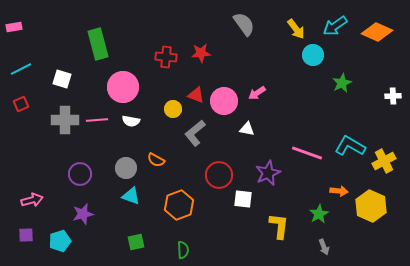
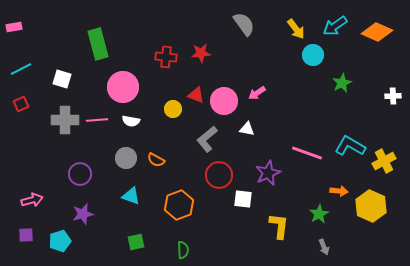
gray L-shape at (195, 133): moved 12 px right, 6 px down
gray circle at (126, 168): moved 10 px up
